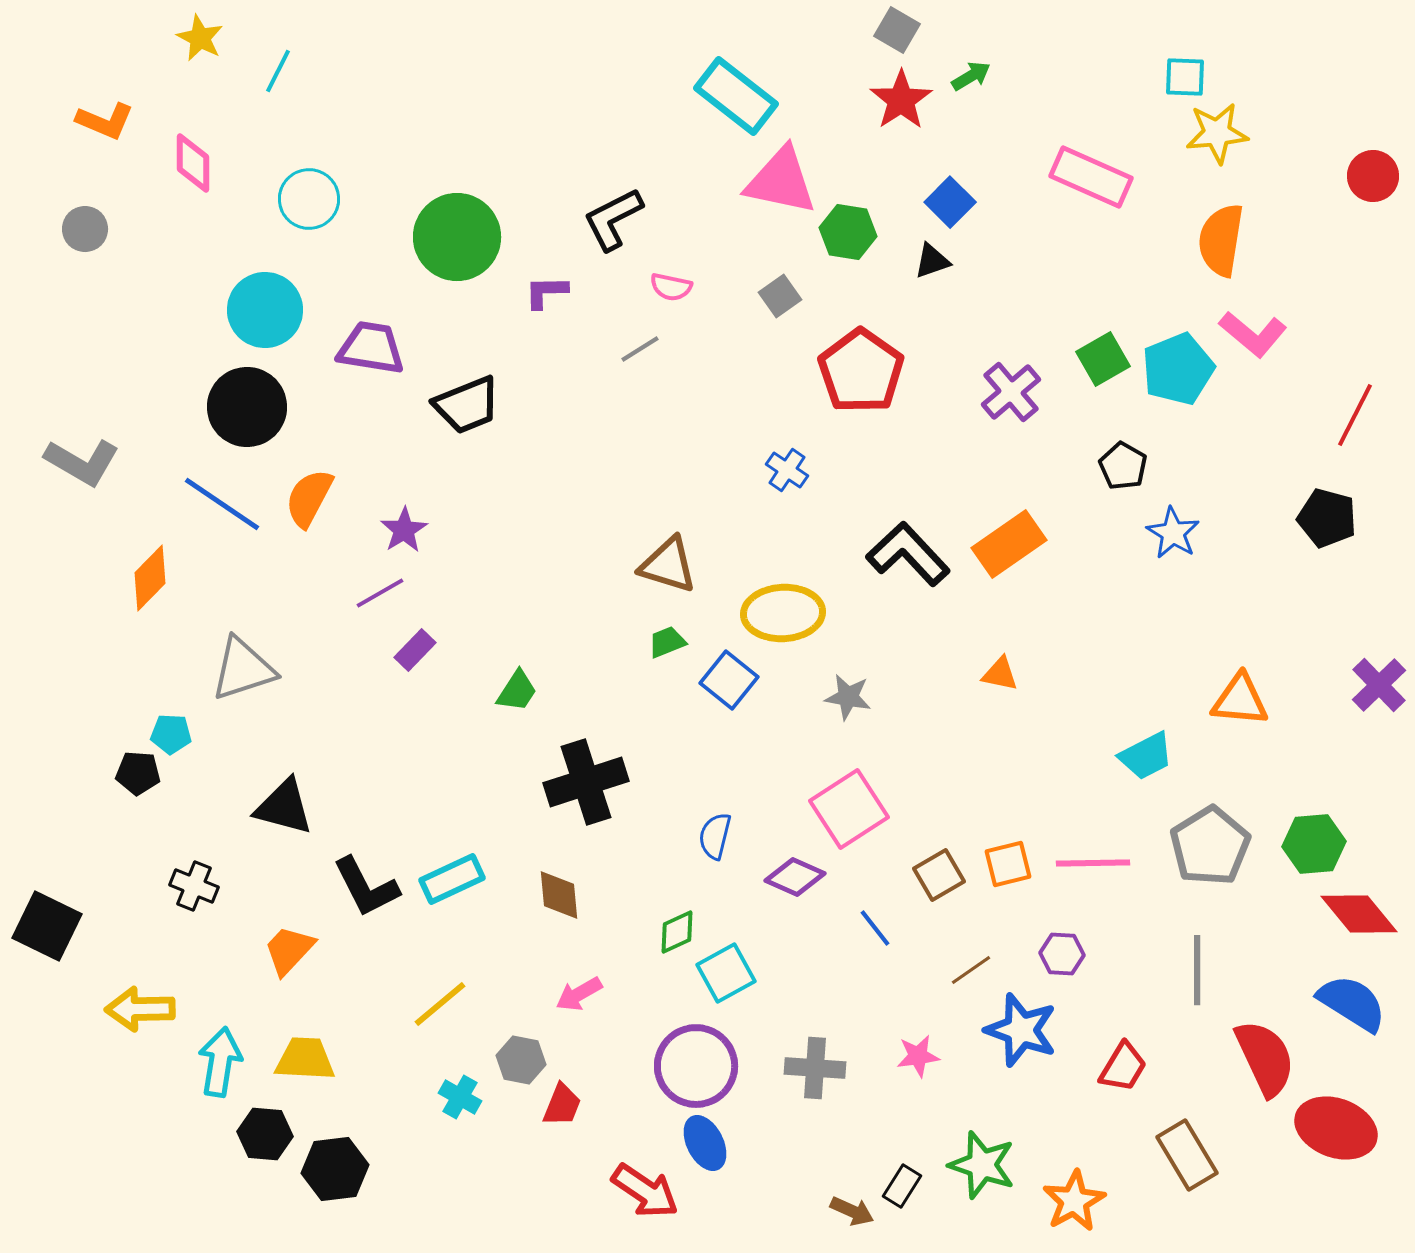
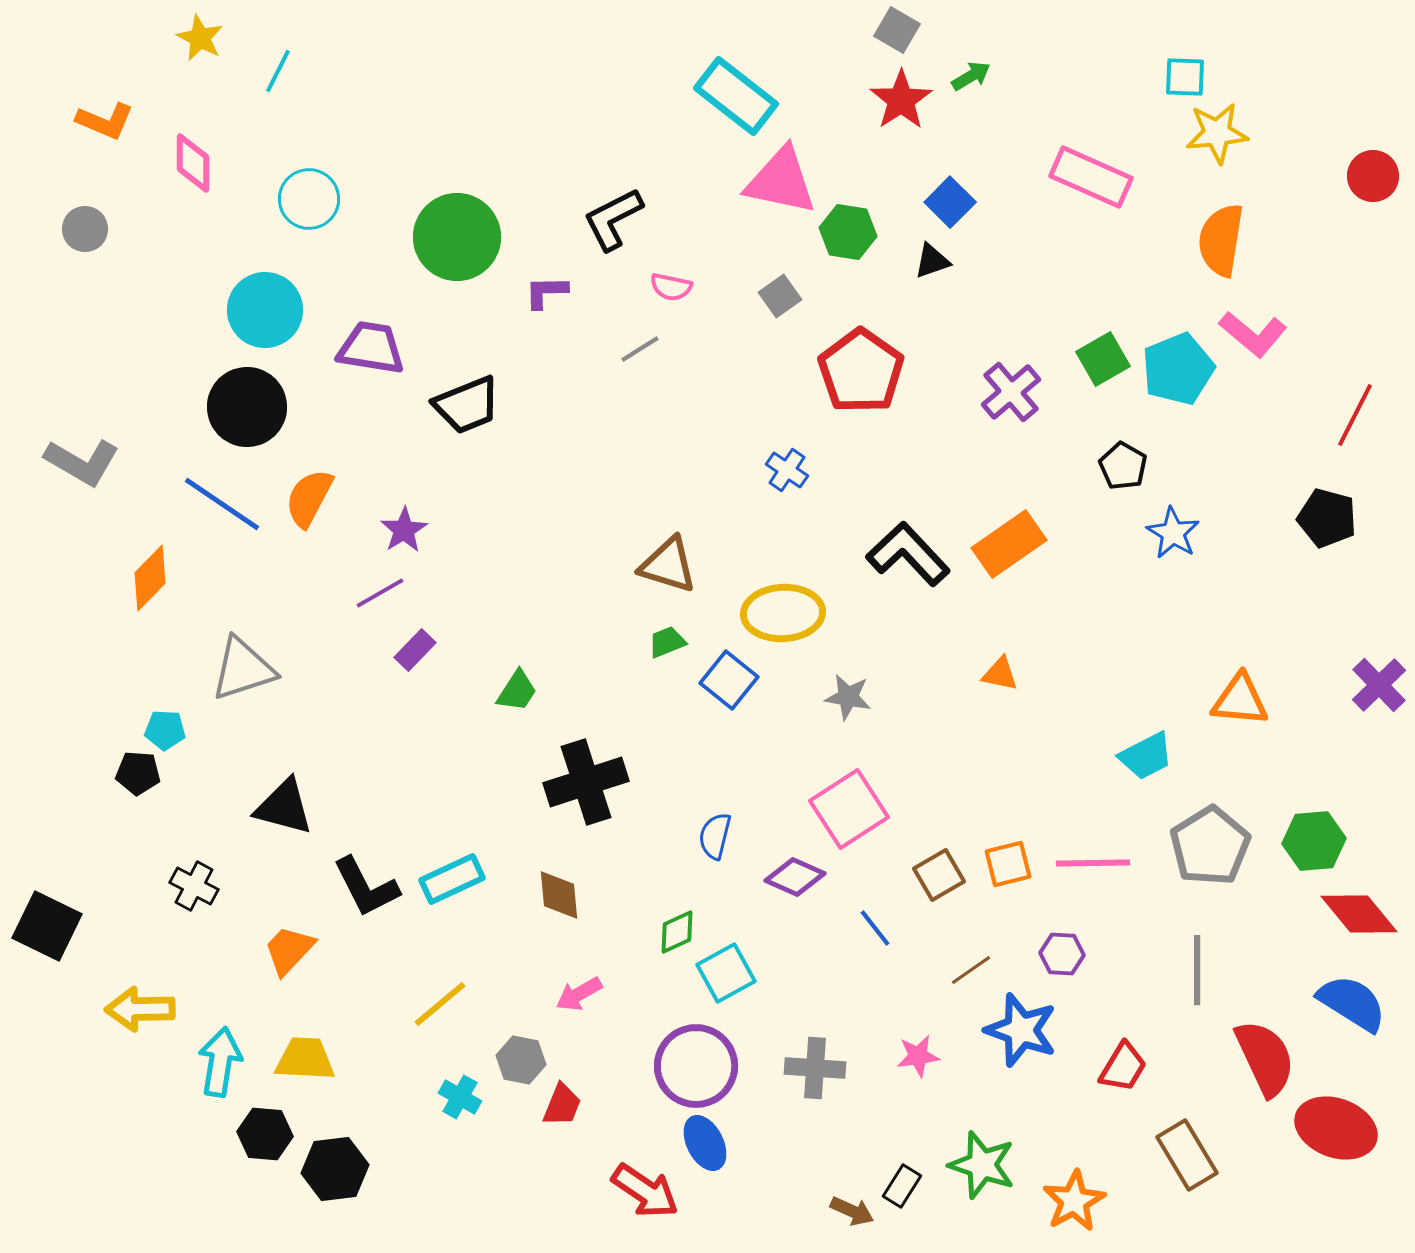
cyan pentagon at (171, 734): moved 6 px left, 4 px up
green hexagon at (1314, 844): moved 3 px up
black cross at (194, 886): rotated 6 degrees clockwise
